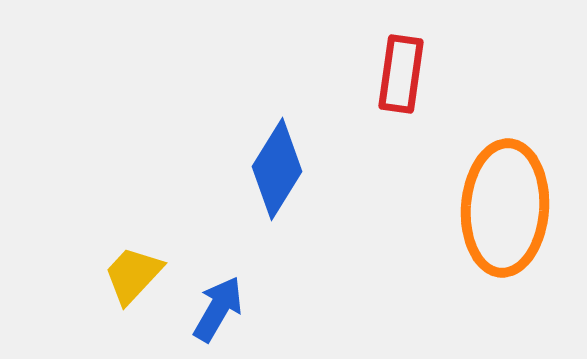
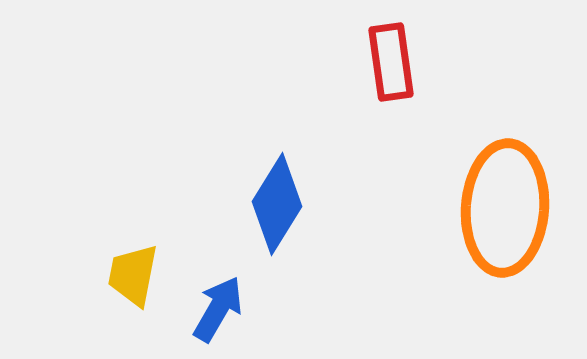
red rectangle: moved 10 px left, 12 px up; rotated 16 degrees counterclockwise
blue diamond: moved 35 px down
yellow trapezoid: rotated 32 degrees counterclockwise
